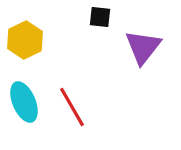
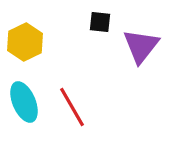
black square: moved 5 px down
yellow hexagon: moved 2 px down
purple triangle: moved 2 px left, 1 px up
